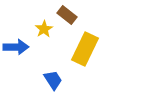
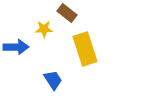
brown rectangle: moved 2 px up
yellow star: rotated 30 degrees clockwise
yellow rectangle: rotated 44 degrees counterclockwise
